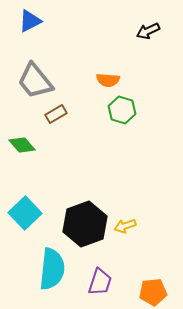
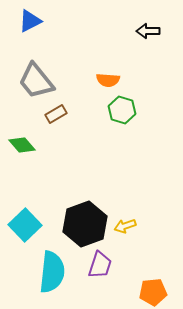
black arrow: rotated 25 degrees clockwise
gray trapezoid: moved 1 px right
cyan square: moved 12 px down
cyan semicircle: moved 3 px down
purple trapezoid: moved 17 px up
